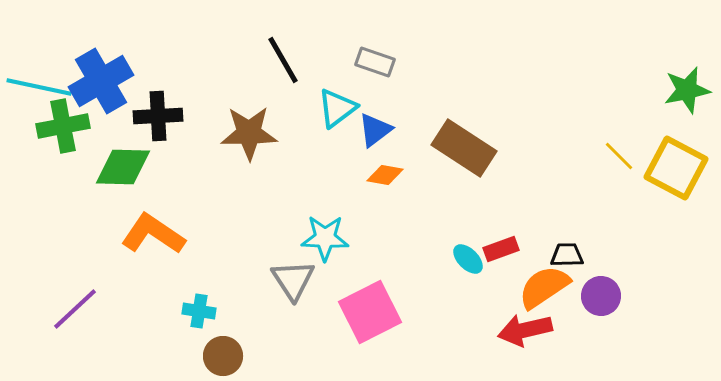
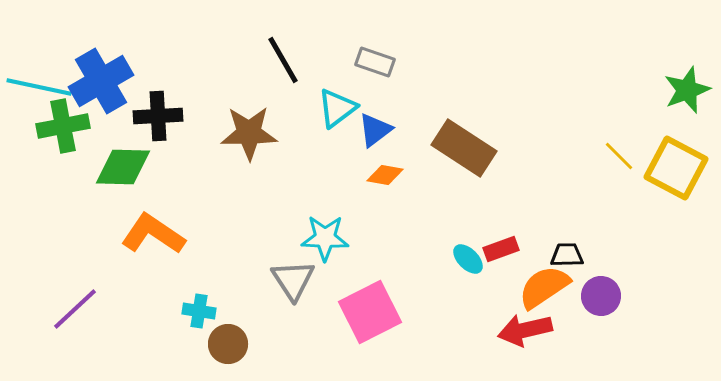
green star: rotated 9 degrees counterclockwise
brown circle: moved 5 px right, 12 px up
